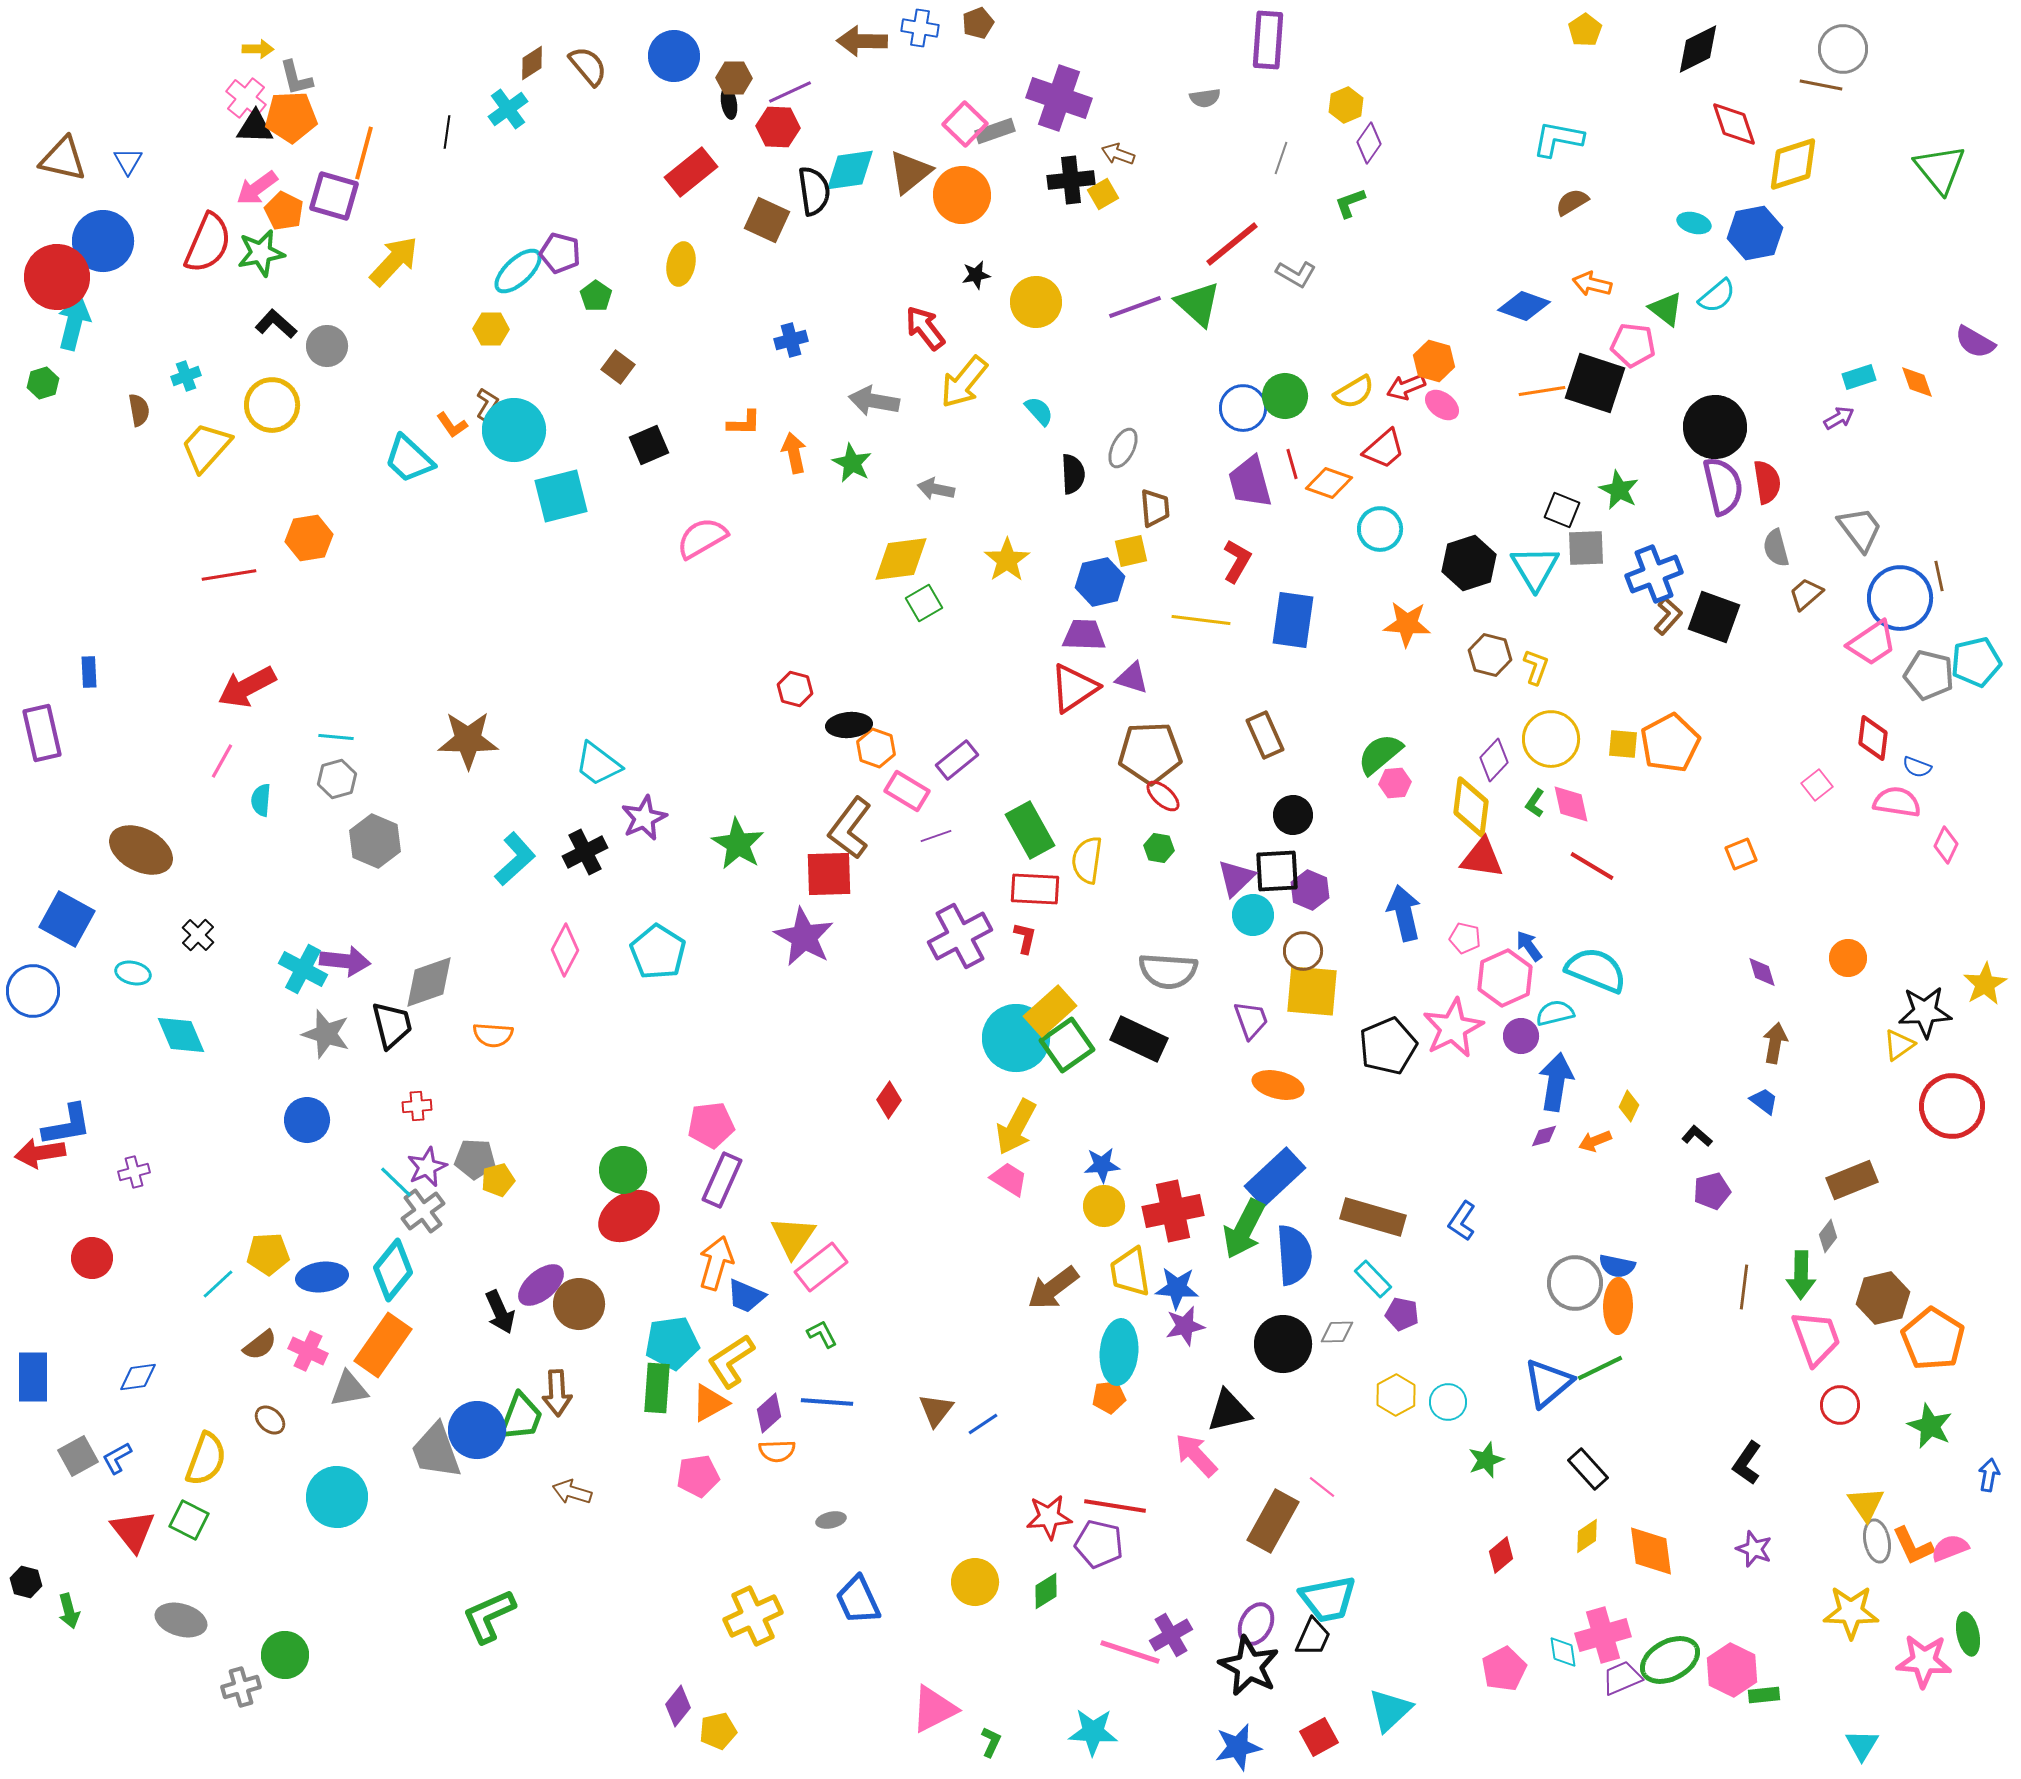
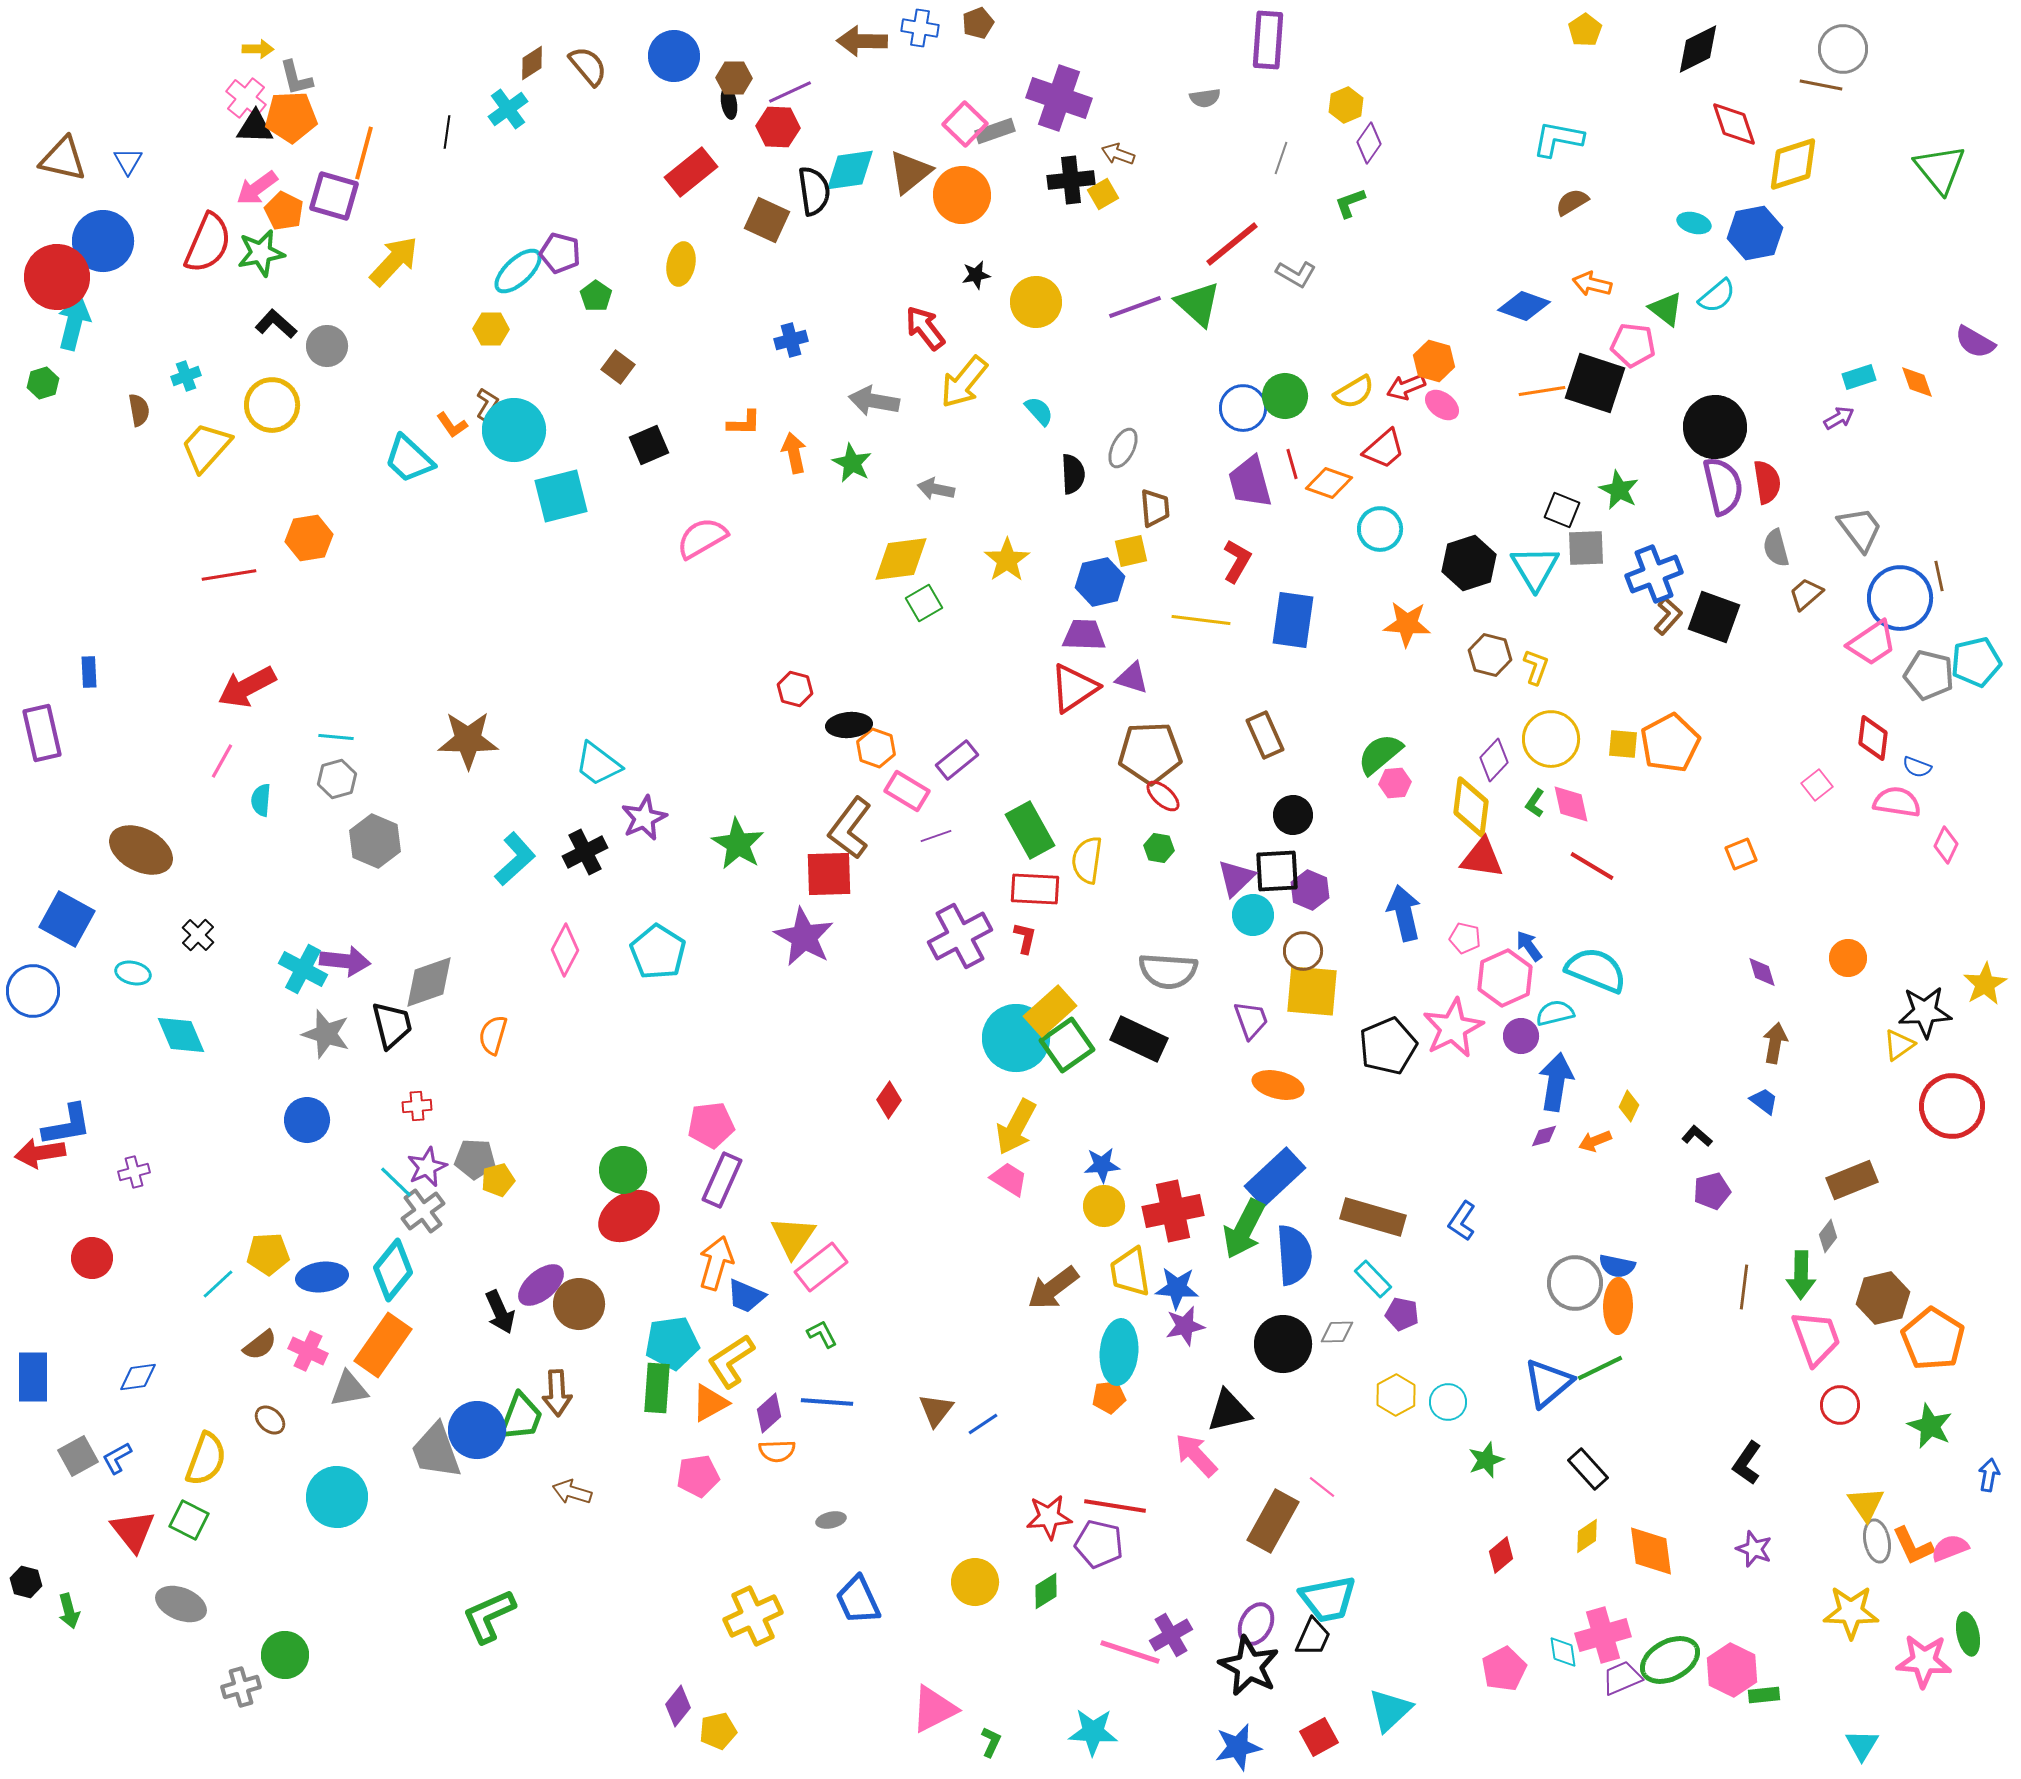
orange semicircle at (493, 1035): rotated 102 degrees clockwise
gray ellipse at (181, 1620): moved 16 px up; rotated 6 degrees clockwise
